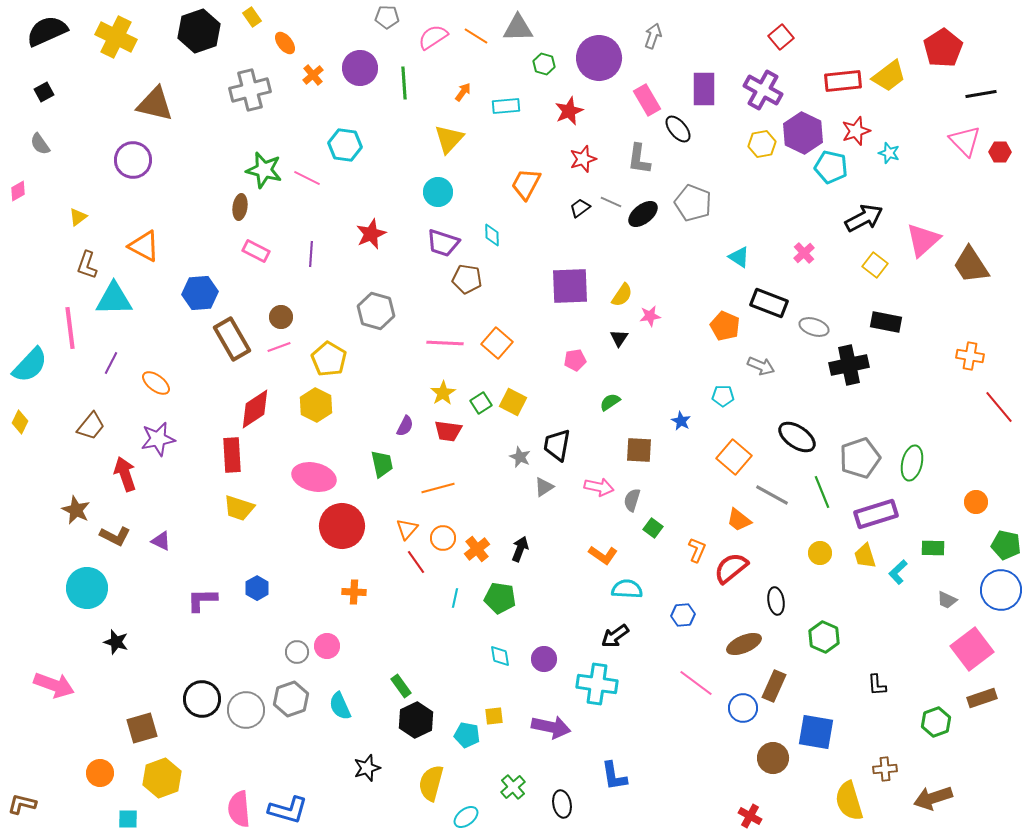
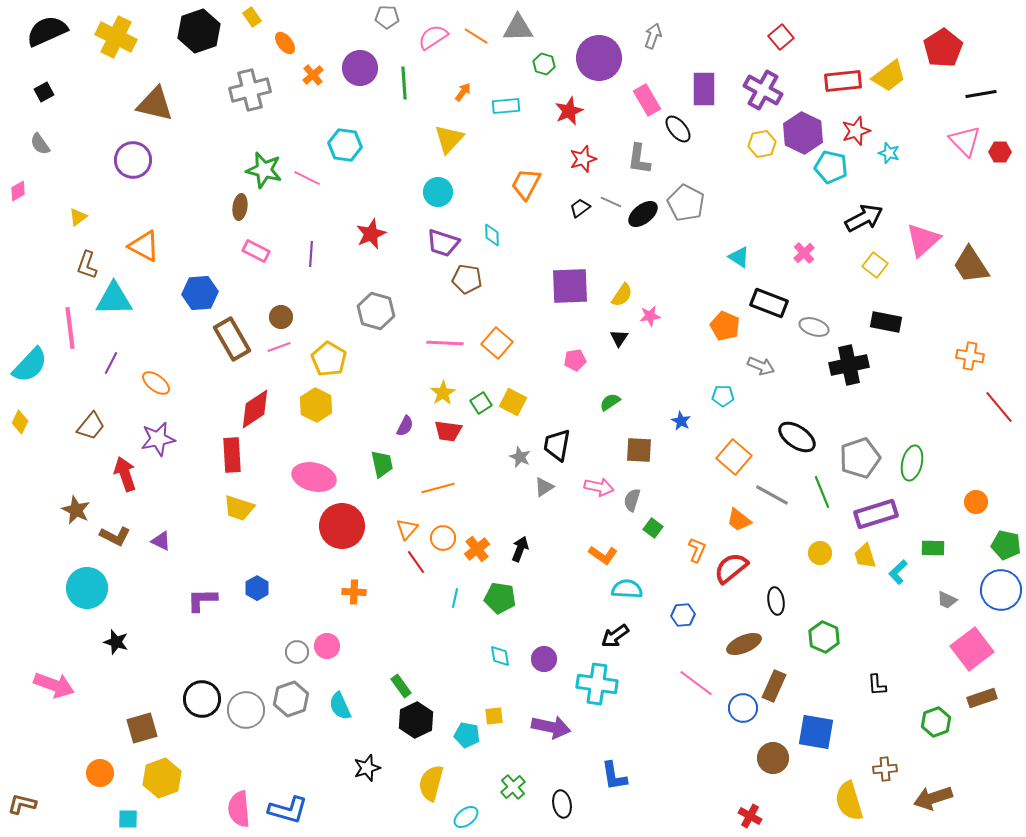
gray pentagon at (693, 203): moved 7 px left; rotated 6 degrees clockwise
